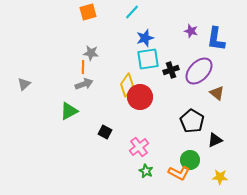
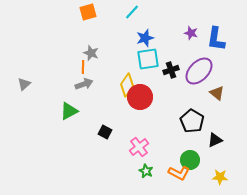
purple star: moved 2 px down
gray star: rotated 14 degrees clockwise
